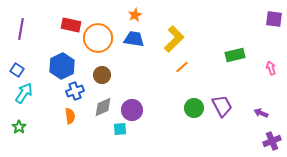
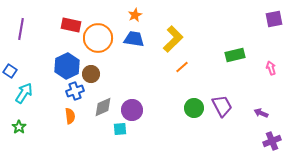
purple square: rotated 18 degrees counterclockwise
yellow L-shape: moved 1 px left
blue hexagon: moved 5 px right
blue square: moved 7 px left, 1 px down
brown circle: moved 11 px left, 1 px up
